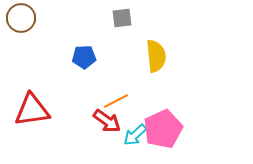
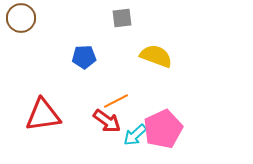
yellow semicircle: rotated 64 degrees counterclockwise
red triangle: moved 11 px right, 5 px down
